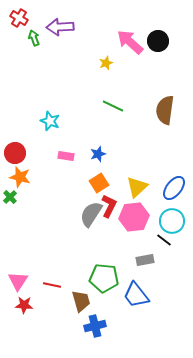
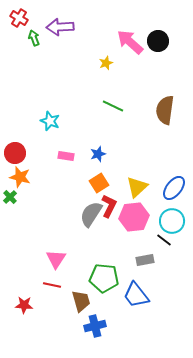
pink triangle: moved 38 px right, 22 px up
